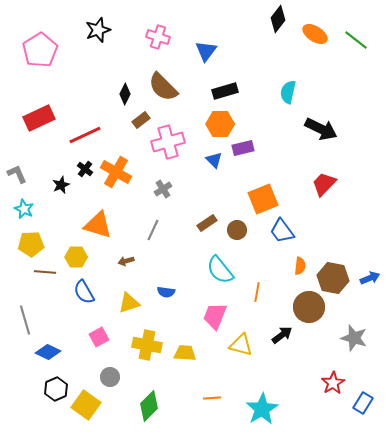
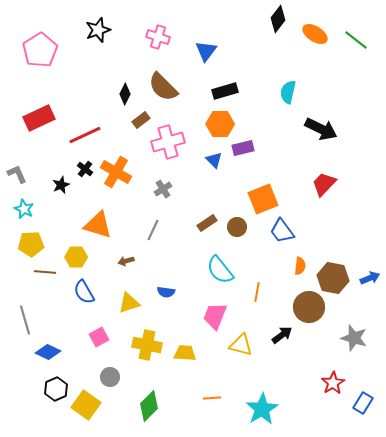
brown circle at (237, 230): moved 3 px up
